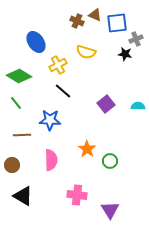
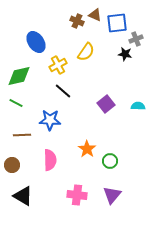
yellow semicircle: rotated 72 degrees counterclockwise
green diamond: rotated 45 degrees counterclockwise
green line: rotated 24 degrees counterclockwise
pink semicircle: moved 1 px left
purple triangle: moved 2 px right, 15 px up; rotated 12 degrees clockwise
